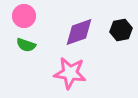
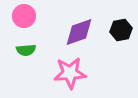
green semicircle: moved 5 px down; rotated 24 degrees counterclockwise
pink star: rotated 12 degrees counterclockwise
